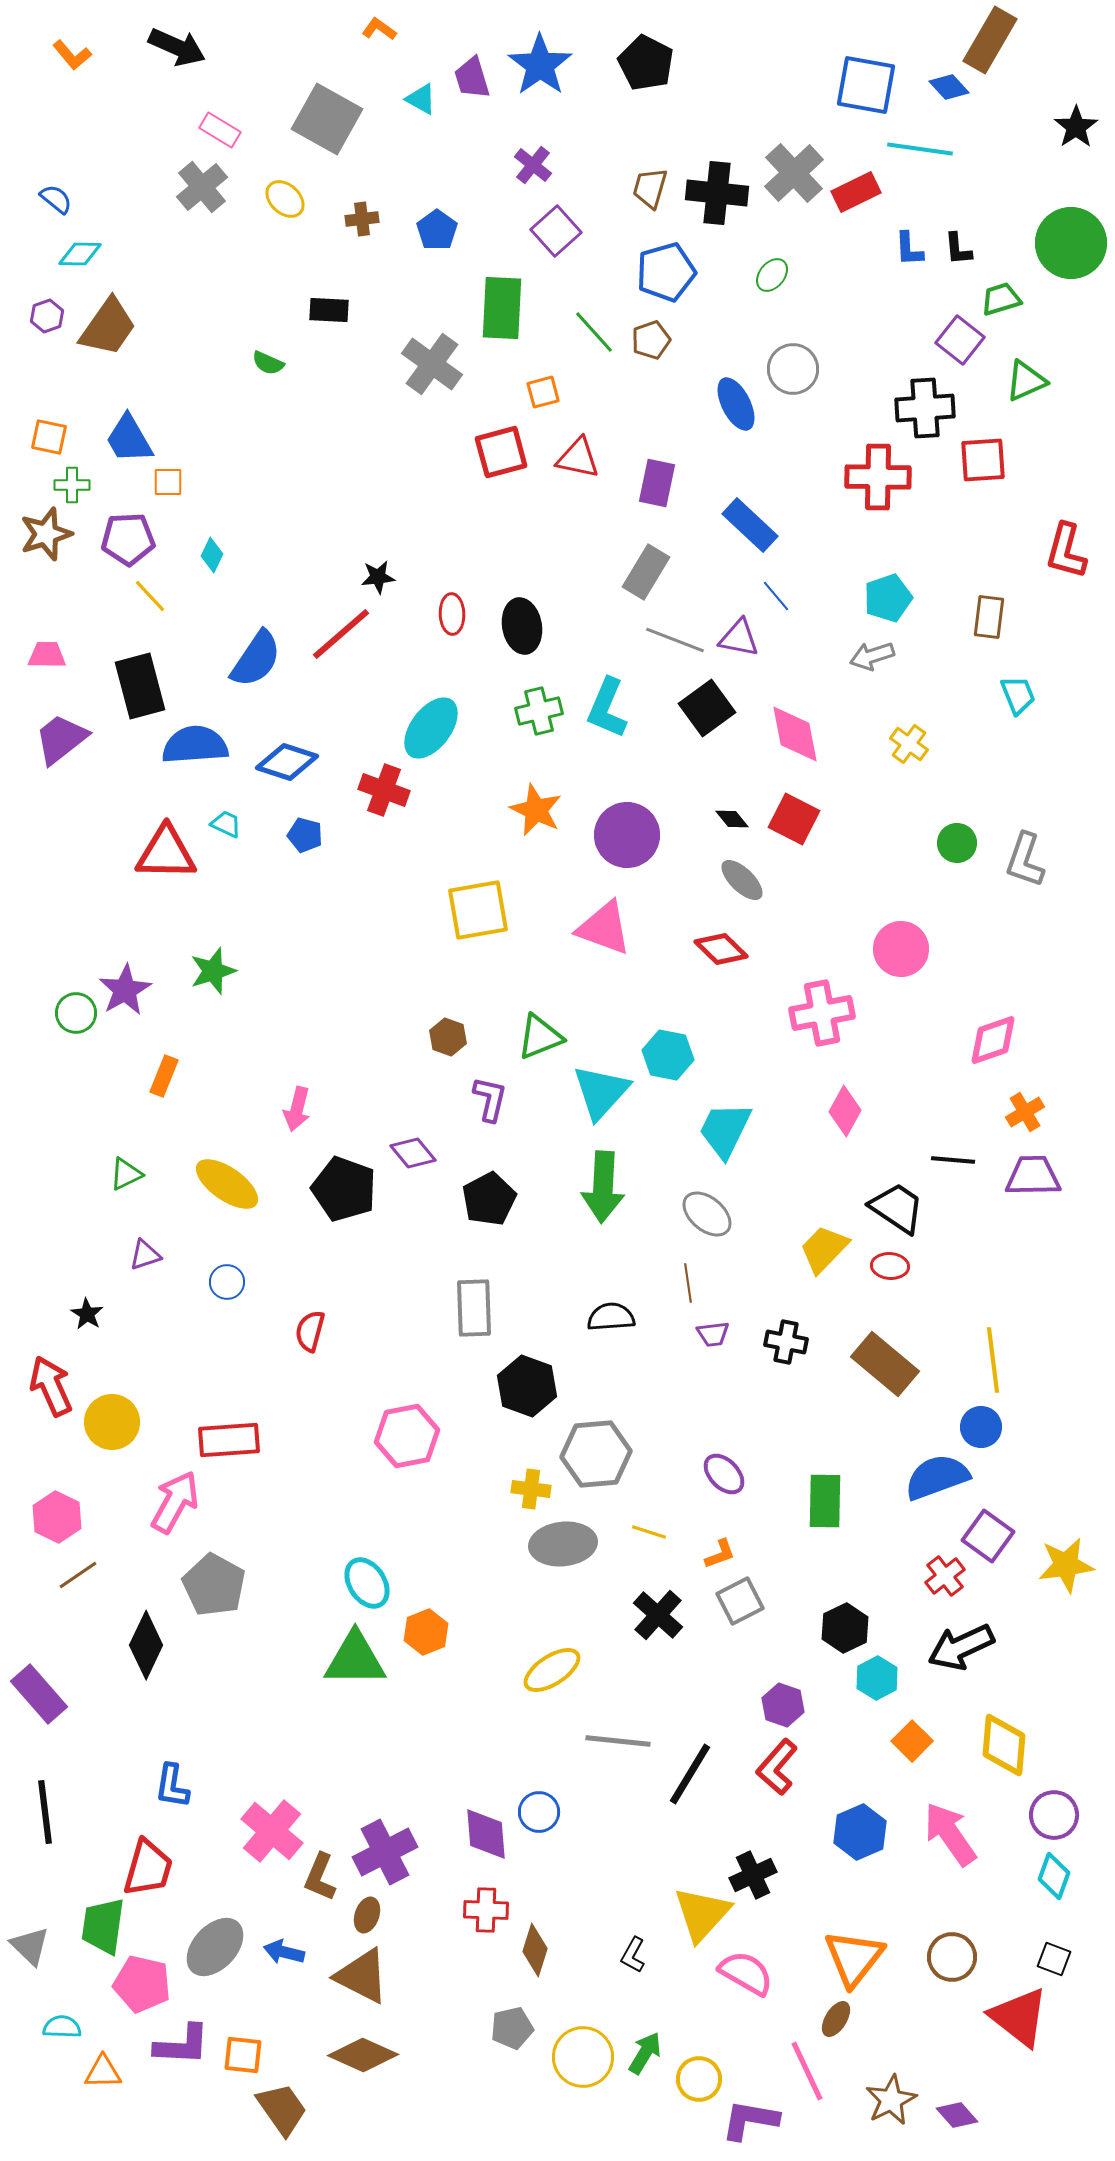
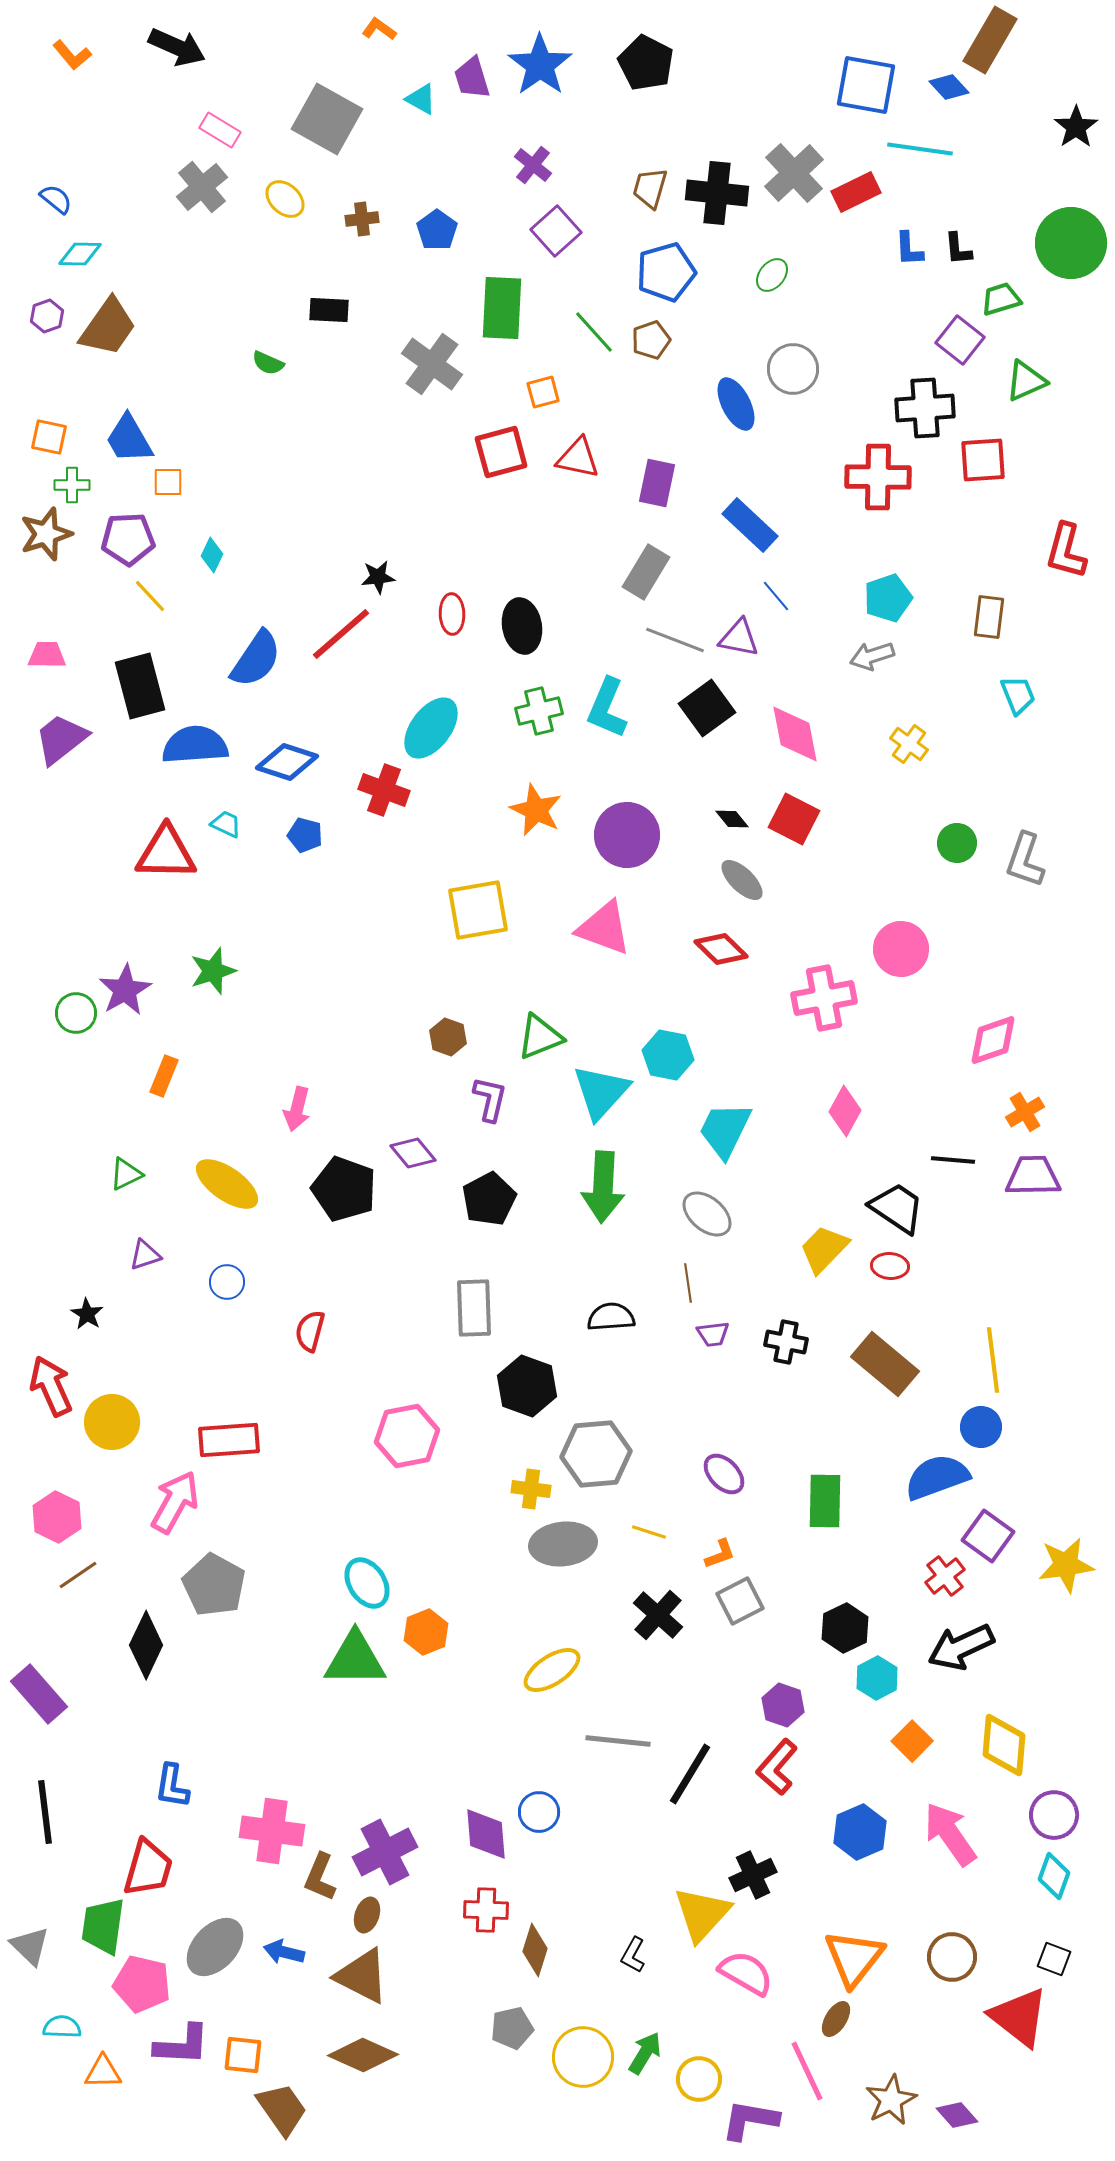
pink cross at (822, 1013): moved 2 px right, 15 px up
pink cross at (272, 1831): rotated 32 degrees counterclockwise
